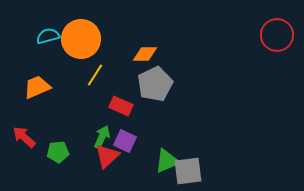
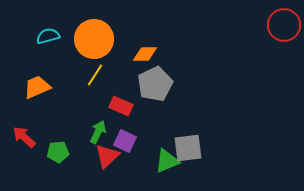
red circle: moved 7 px right, 10 px up
orange circle: moved 13 px right
green arrow: moved 4 px left, 5 px up
gray square: moved 23 px up
